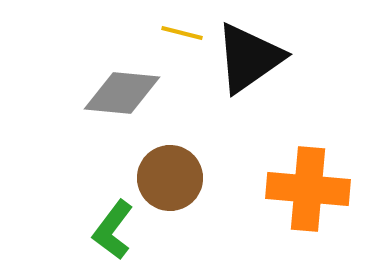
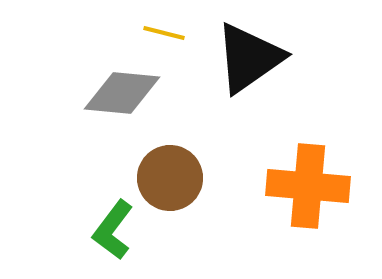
yellow line: moved 18 px left
orange cross: moved 3 px up
